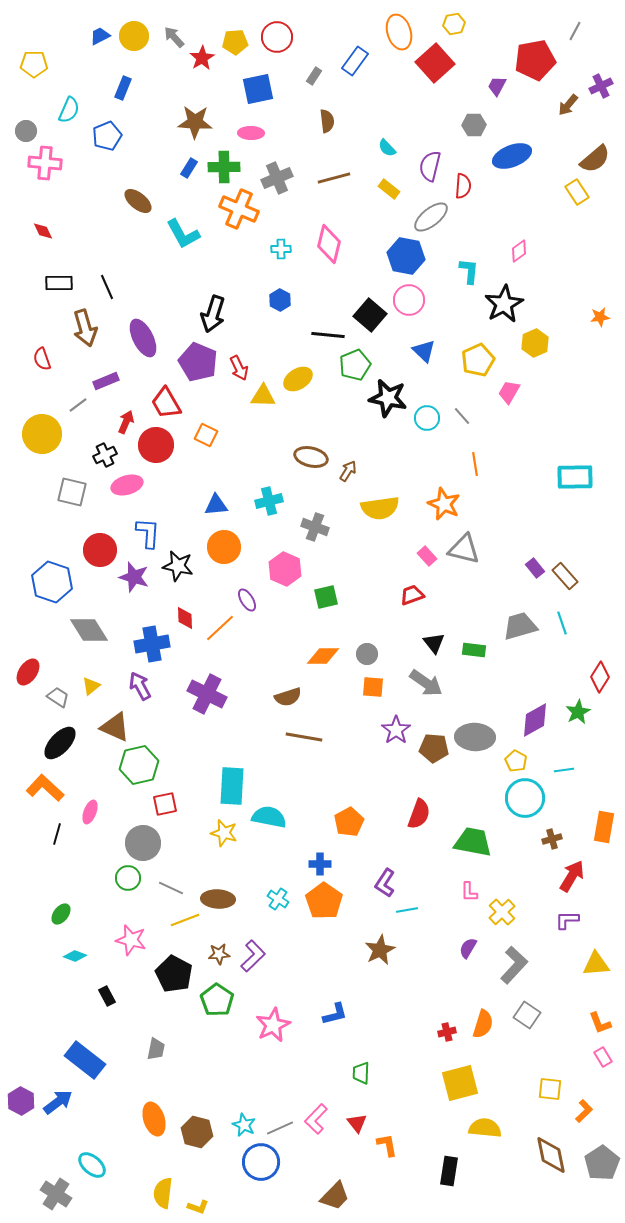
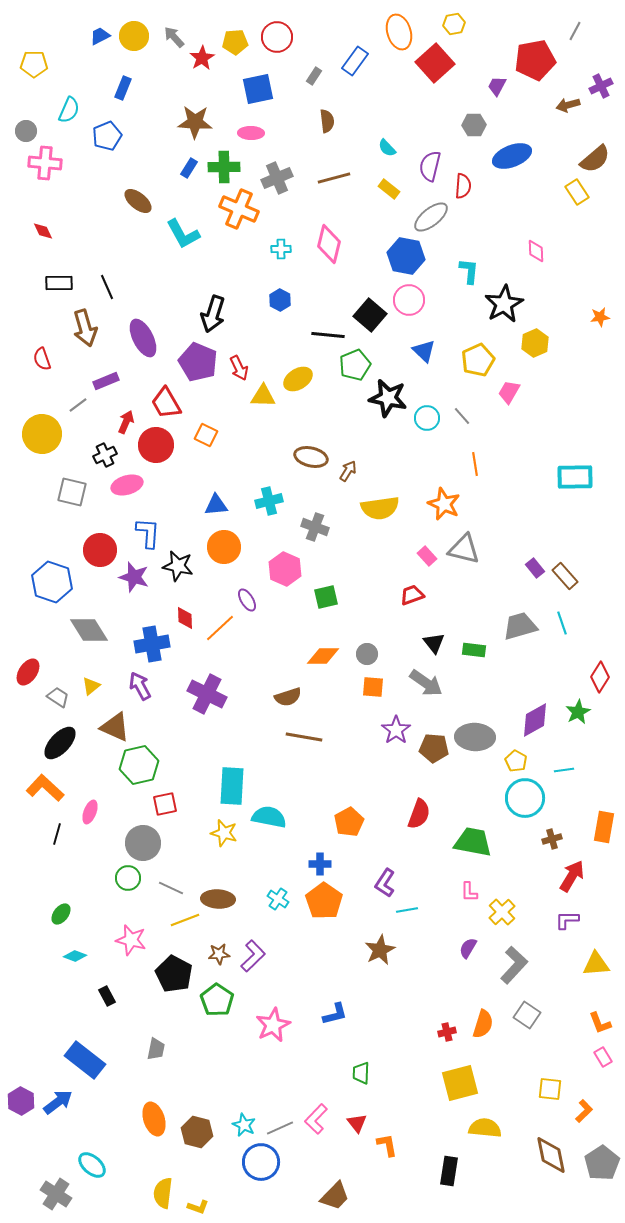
brown arrow at (568, 105): rotated 35 degrees clockwise
pink diamond at (519, 251): moved 17 px right; rotated 55 degrees counterclockwise
